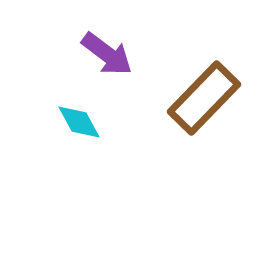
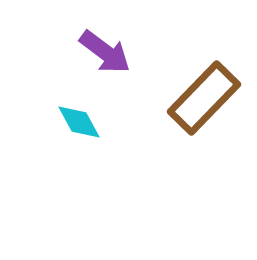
purple arrow: moved 2 px left, 2 px up
